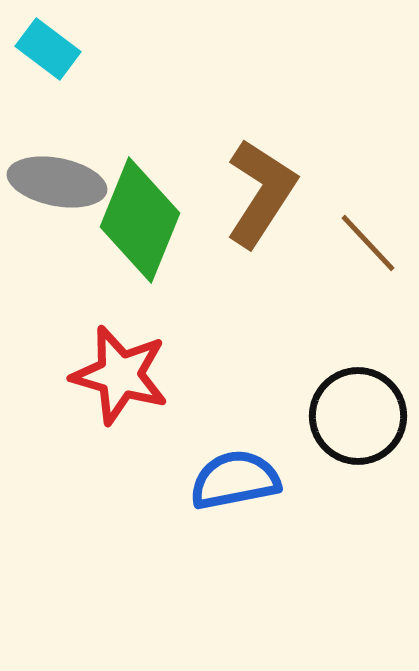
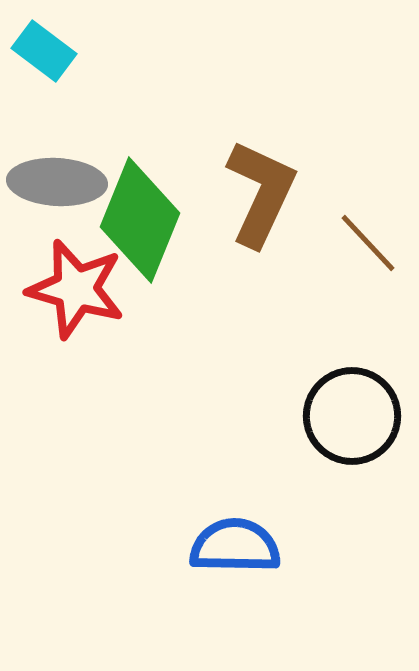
cyan rectangle: moved 4 px left, 2 px down
gray ellipse: rotated 8 degrees counterclockwise
brown L-shape: rotated 8 degrees counterclockwise
red star: moved 44 px left, 86 px up
black circle: moved 6 px left
blue semicircle: moved 66 px down; rotated 12 degrees clockwise
